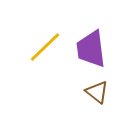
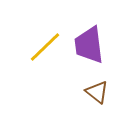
purple trapezoid: moved 2 px left, 4 px up
